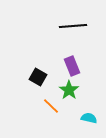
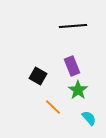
black square: moved 1 px up
green star: moved 9 px right
orange line: moved 2 px right, 1 px down
cyan semicircle: rotated 35 degrees clockwise
